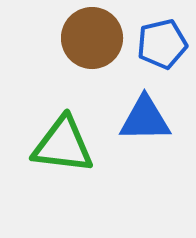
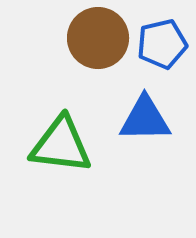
brown circle: moved 6 px right
green triangle: moved 2 px left
